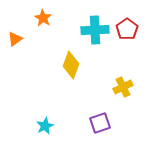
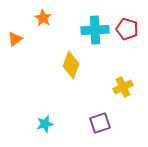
red pentagon: rotated 20 degrees counterclockwise
cyan star: moved 2 px up; rotated 12 degrees clockwise
